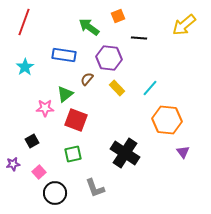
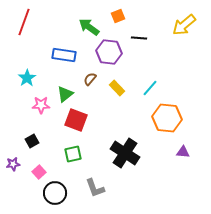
purple hexagon: moved 6 px up
cyan star: moved 2 px right, 11 px down
brown semicircle: moved 3 px right
pink star: moved 4 px left, 3 px up
orange hexagon: moved 2 px up
purple triangle: rotated 48 degrees counterclockwise
